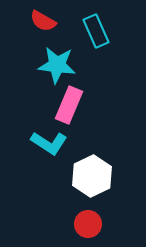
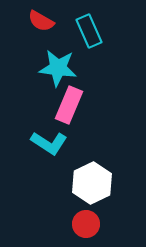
red semicircle: moved 2 px left
cyan rectangle: moved 7 px left
cyan star: moved 1 px right, 3 px down
white hexagon: moved 7 px down
red circle: moved 2 px left
